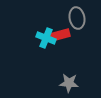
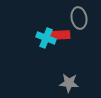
gray ellipse: moved 2 px right
red rectangle: rotated 12 degrees clockwise
